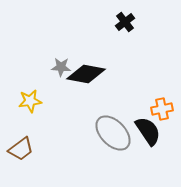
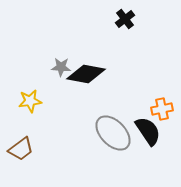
black cross: moved 3 px up
